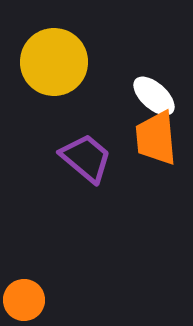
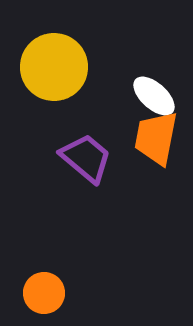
yellow circle: moved 5 px down
orange trapezoid: rotated 16 degrees clockwise
orange circle: moved 20 px right, 7 px up
